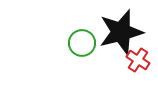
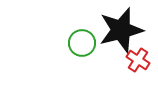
black star: moved 2 px up
